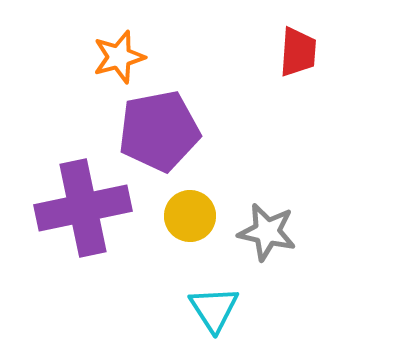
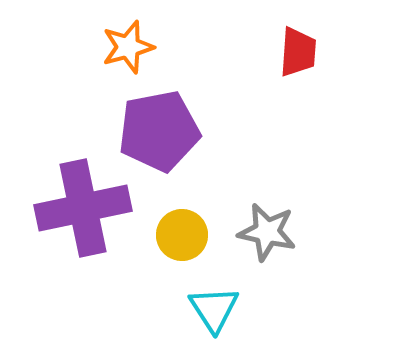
orange star: moved 9 px right, 10 px up
yellow circle: moved 8 px left, 19 px down
